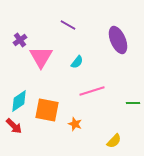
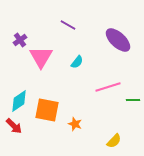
purple ellipse: rotated 24 degrees counterclockwise
pink line: moved 16 px right, 4 px up
green line: moved 3 px up
